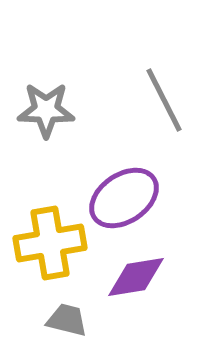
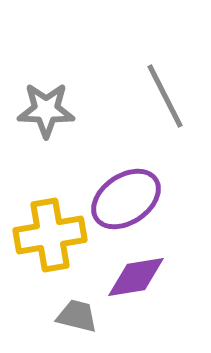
gray line: moved 1 px right, 4 px up
purple ellipse: moved 2 px right, 1 px down
yellow cross: moved 8 px up
gray trapezoid: moved 10 px right, 4 px up
